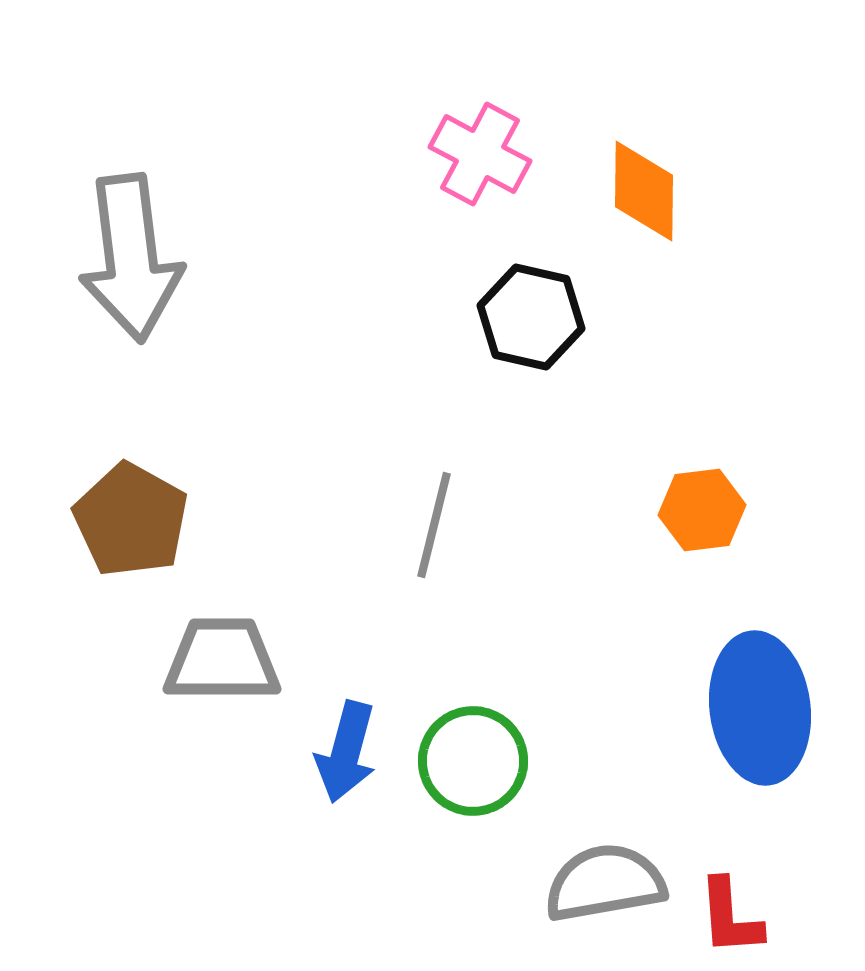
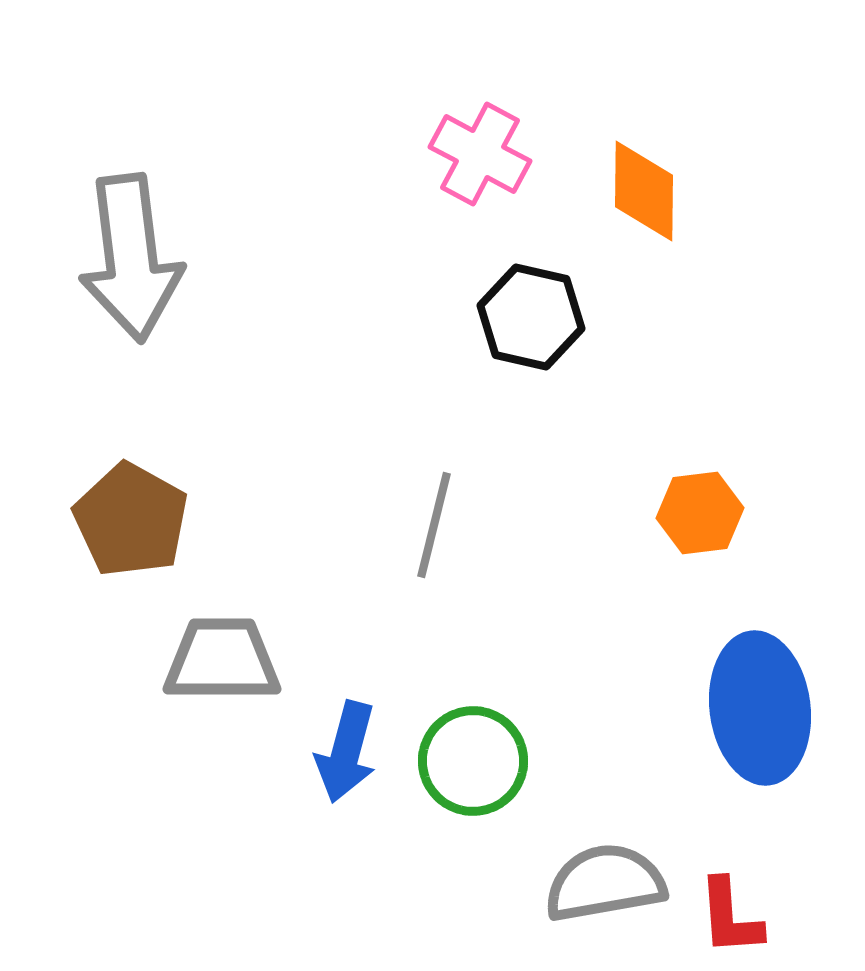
orange hexagon: moved 2 px left, 3 px down
